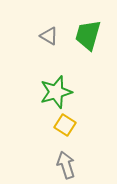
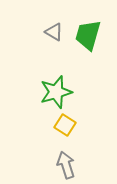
gray triangle: moved 5 px right, 4 px up
